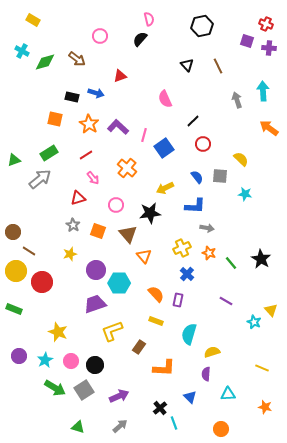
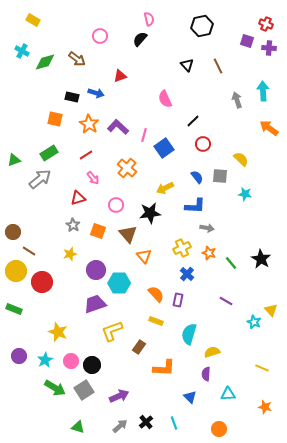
black circle at (95, 365): moved 3 px left
black cross at (160, 408): moved 14 px left, 14 px down
orange circle at (221, 429): moved 2 px left
